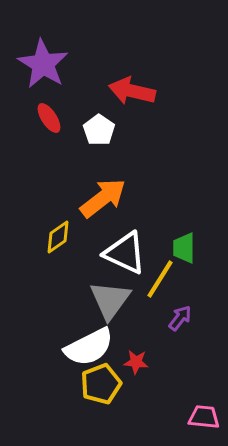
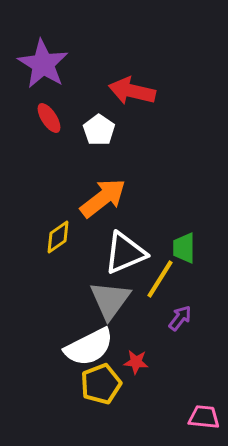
white triangle: rotated 48 degrees counterclockwise
